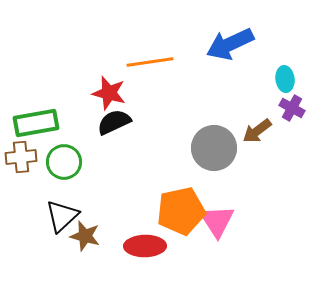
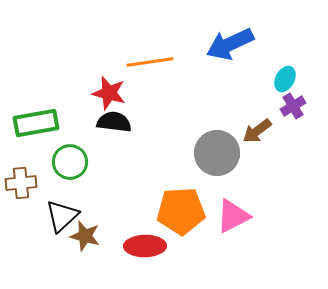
cyan ellipse: rotated 35 degrees clockwise
purple cross: moved 1 px right, 2 px up; rotated 30 degrees clockwise
black semicircle: rotated 32 degrees clockwise
gray circle: moved 3 px right, 5 px down
brown cross: moved 26 px down
green circle: moved 6 px right
orange pentagon: rotated 9 degrees clockwise
pink triangle: moved 16 px right, 5 px up; rotated 36 degrees clockwise
